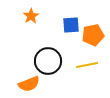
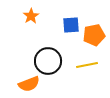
orange pentagon: moved 1 px right
